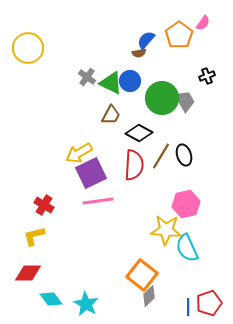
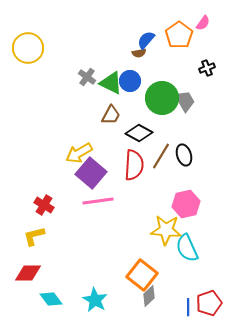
black cross: moved 8 px up
purple square: rotated 24 degrees counterclockwise
cyan star: moved 9 px right, 4 px up
